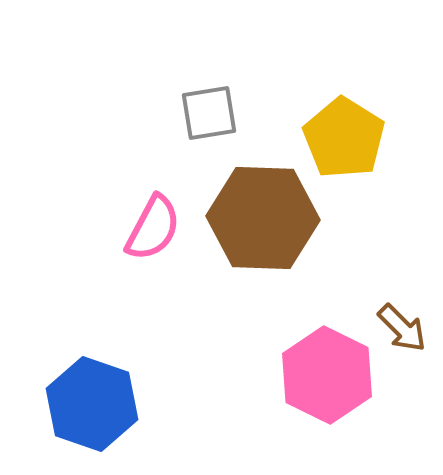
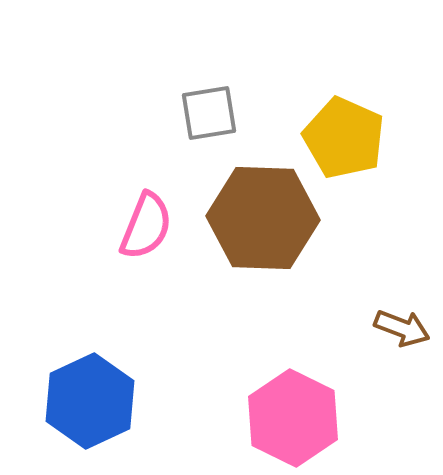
yellow pentagon: rotated 8 degrees counterclockwise
pink semicircle: moved 7 px left, 2 px up; rotated 6 degrees counterclockwise
brown arrow: rotated 24 degrees counterclockwise
pink hexagon: moved 34 px left, 43 px down
blue hexagon: moved 2 px left, 3 px up; rotated 16 degrees clockwise
